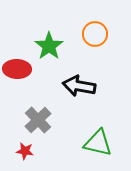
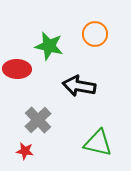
green star: rotated 24 degrees counterclockwise
